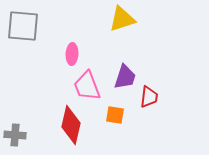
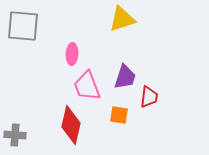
orange square: moved 4 px right
